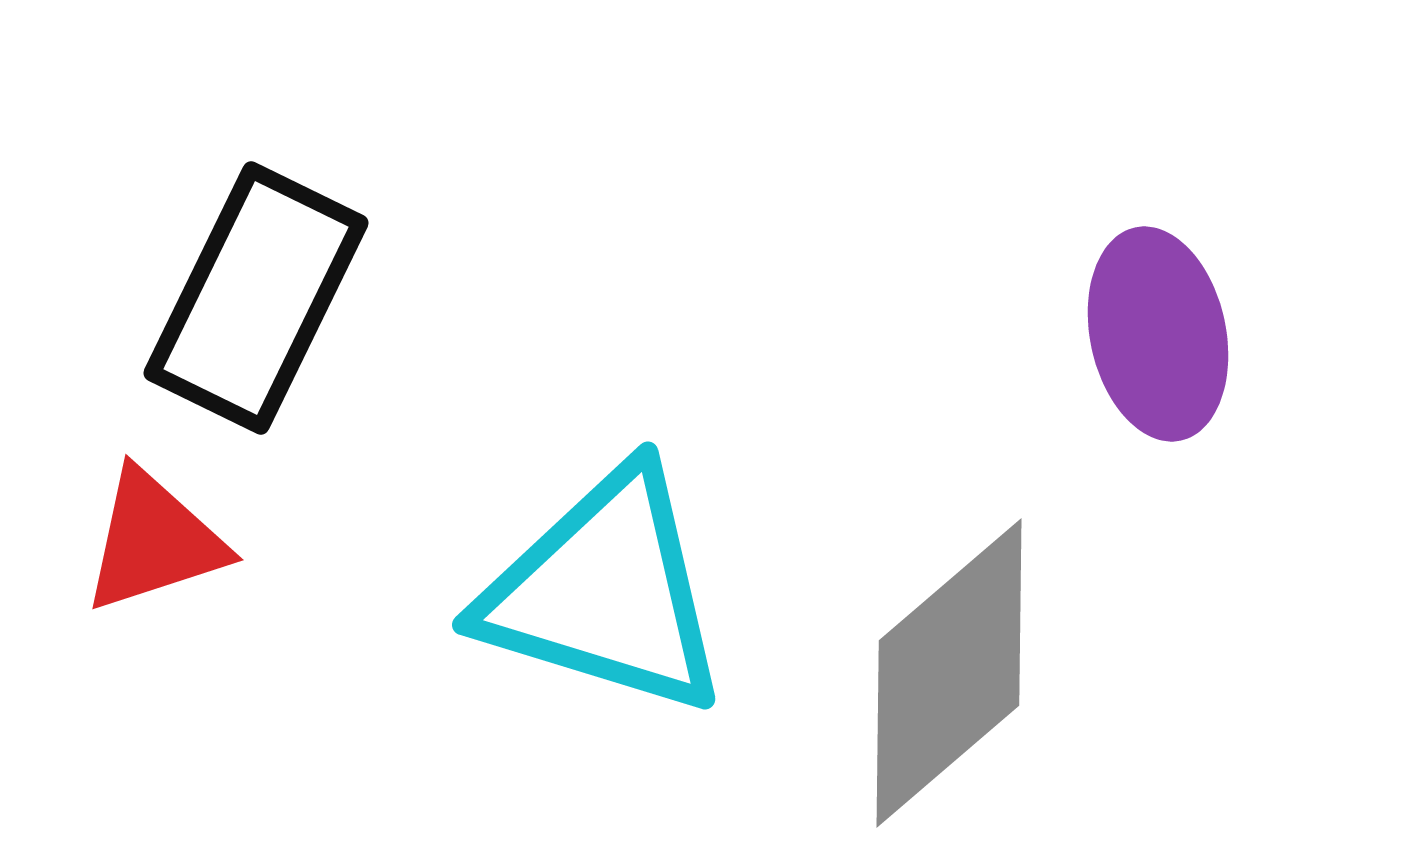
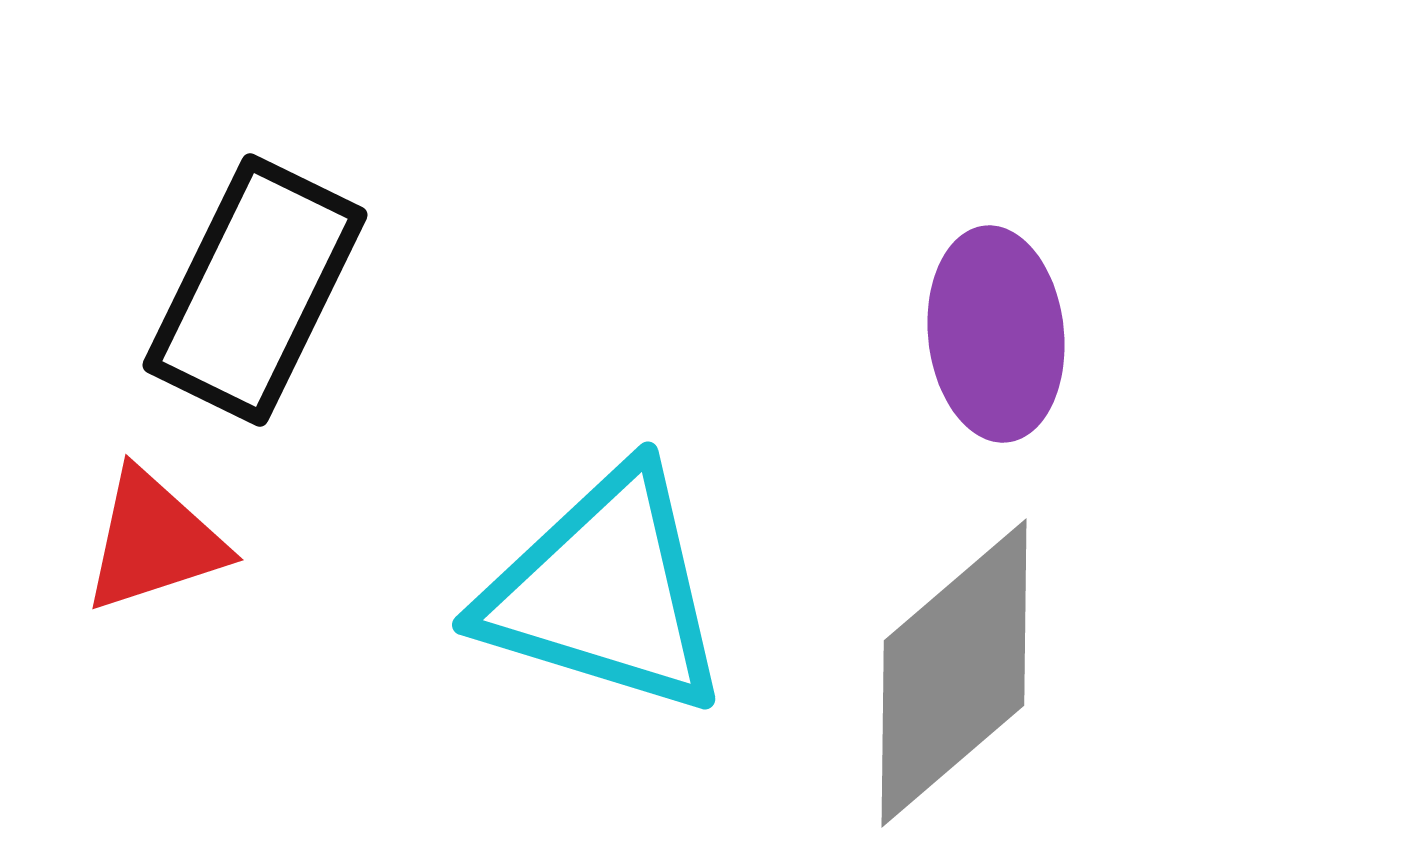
black rectangle: moved 1 px left, 8 px up
purple ellipse: moved 162 px left; rotated 6 degrees clockwise
gray diamond: moved 5 px right
